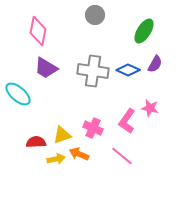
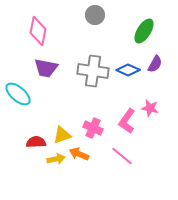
purple trapezoid: rotated 20 degrees counterclockwise
